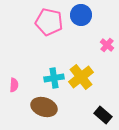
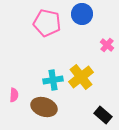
blue circle: moved 1 px right, 1 px up
pink pentagon: moved 2 px left, 1 px down
cyan cross: moved 1 px left, 2 px down
pink semicircle: moved 10 px down
